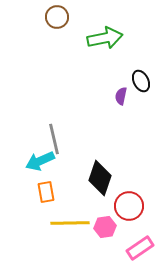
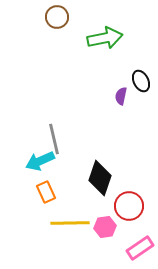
orange rectangle: rotated 15 degrees counterclockwise
